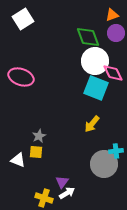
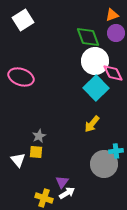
white square: moved 1 px down
cyan square: rotated 25 degrees clockwise
white triangle: rotated 28 degrees clockwise
